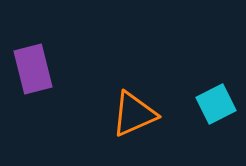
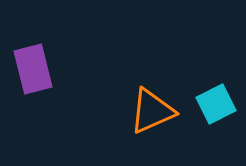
orange triangle: moved 18 px right, 3 px up
